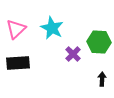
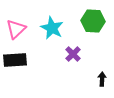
green hexagon: moved 6 px left, 21 px up
black rectangle: moved 3 px left, 3 px up
